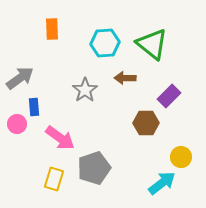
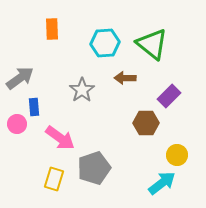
gray star: moved 3 px left
yellow circle: moved 4 px left, 2 px up
